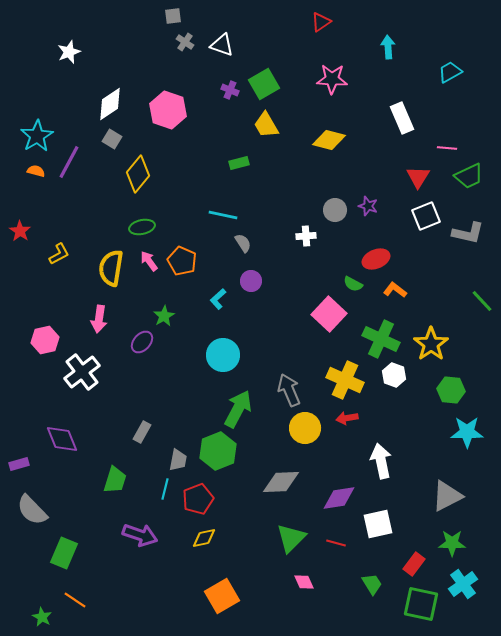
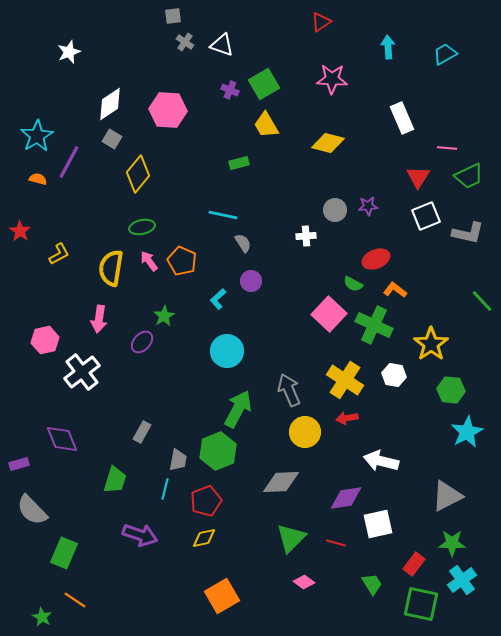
cyan trapezoid at (450, 72): moved 5 px left, 18 px up
pink hexagon at (168, 110): rotated 15 degrees counterclockwise
yellow diamond at (329, 140): moved 1 px left, 3 px down
orange semicircle at (36, 171): moved 2 px right, 8 px down
purple star at (368, 206): rotated 24 degrees counterclockwise
green cross at (381, 339): moved 7 px left, 14 px up
cyan circle at (223, 355): moved 4 px right, 4 px up
white hexagon at (394, 375): rotated 10 degrees counterclockwise
yellow cross at (345, 380): rotated 9 degrees clockwise
yellow circle at (305, 428): moved 4 px down
cyan star at (467, 432): rotated 28 degrees counterclockwise
white arrow at (381, 461): rotated 64 degrees counterclockwise
purple diamond at (339, 498): moved 7 px right
red pentagon at (198, 499): moved 8 px right, 2 px down
pink diamond at (304, 582): rotated 30 degrees counterclockwise
cyan cross at (463, 584): moved 1 px left, 4 px up
